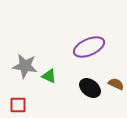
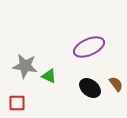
brown semicircle: rotated 28 degrees clockwise
red square: moved 1 px left, 2 px up
